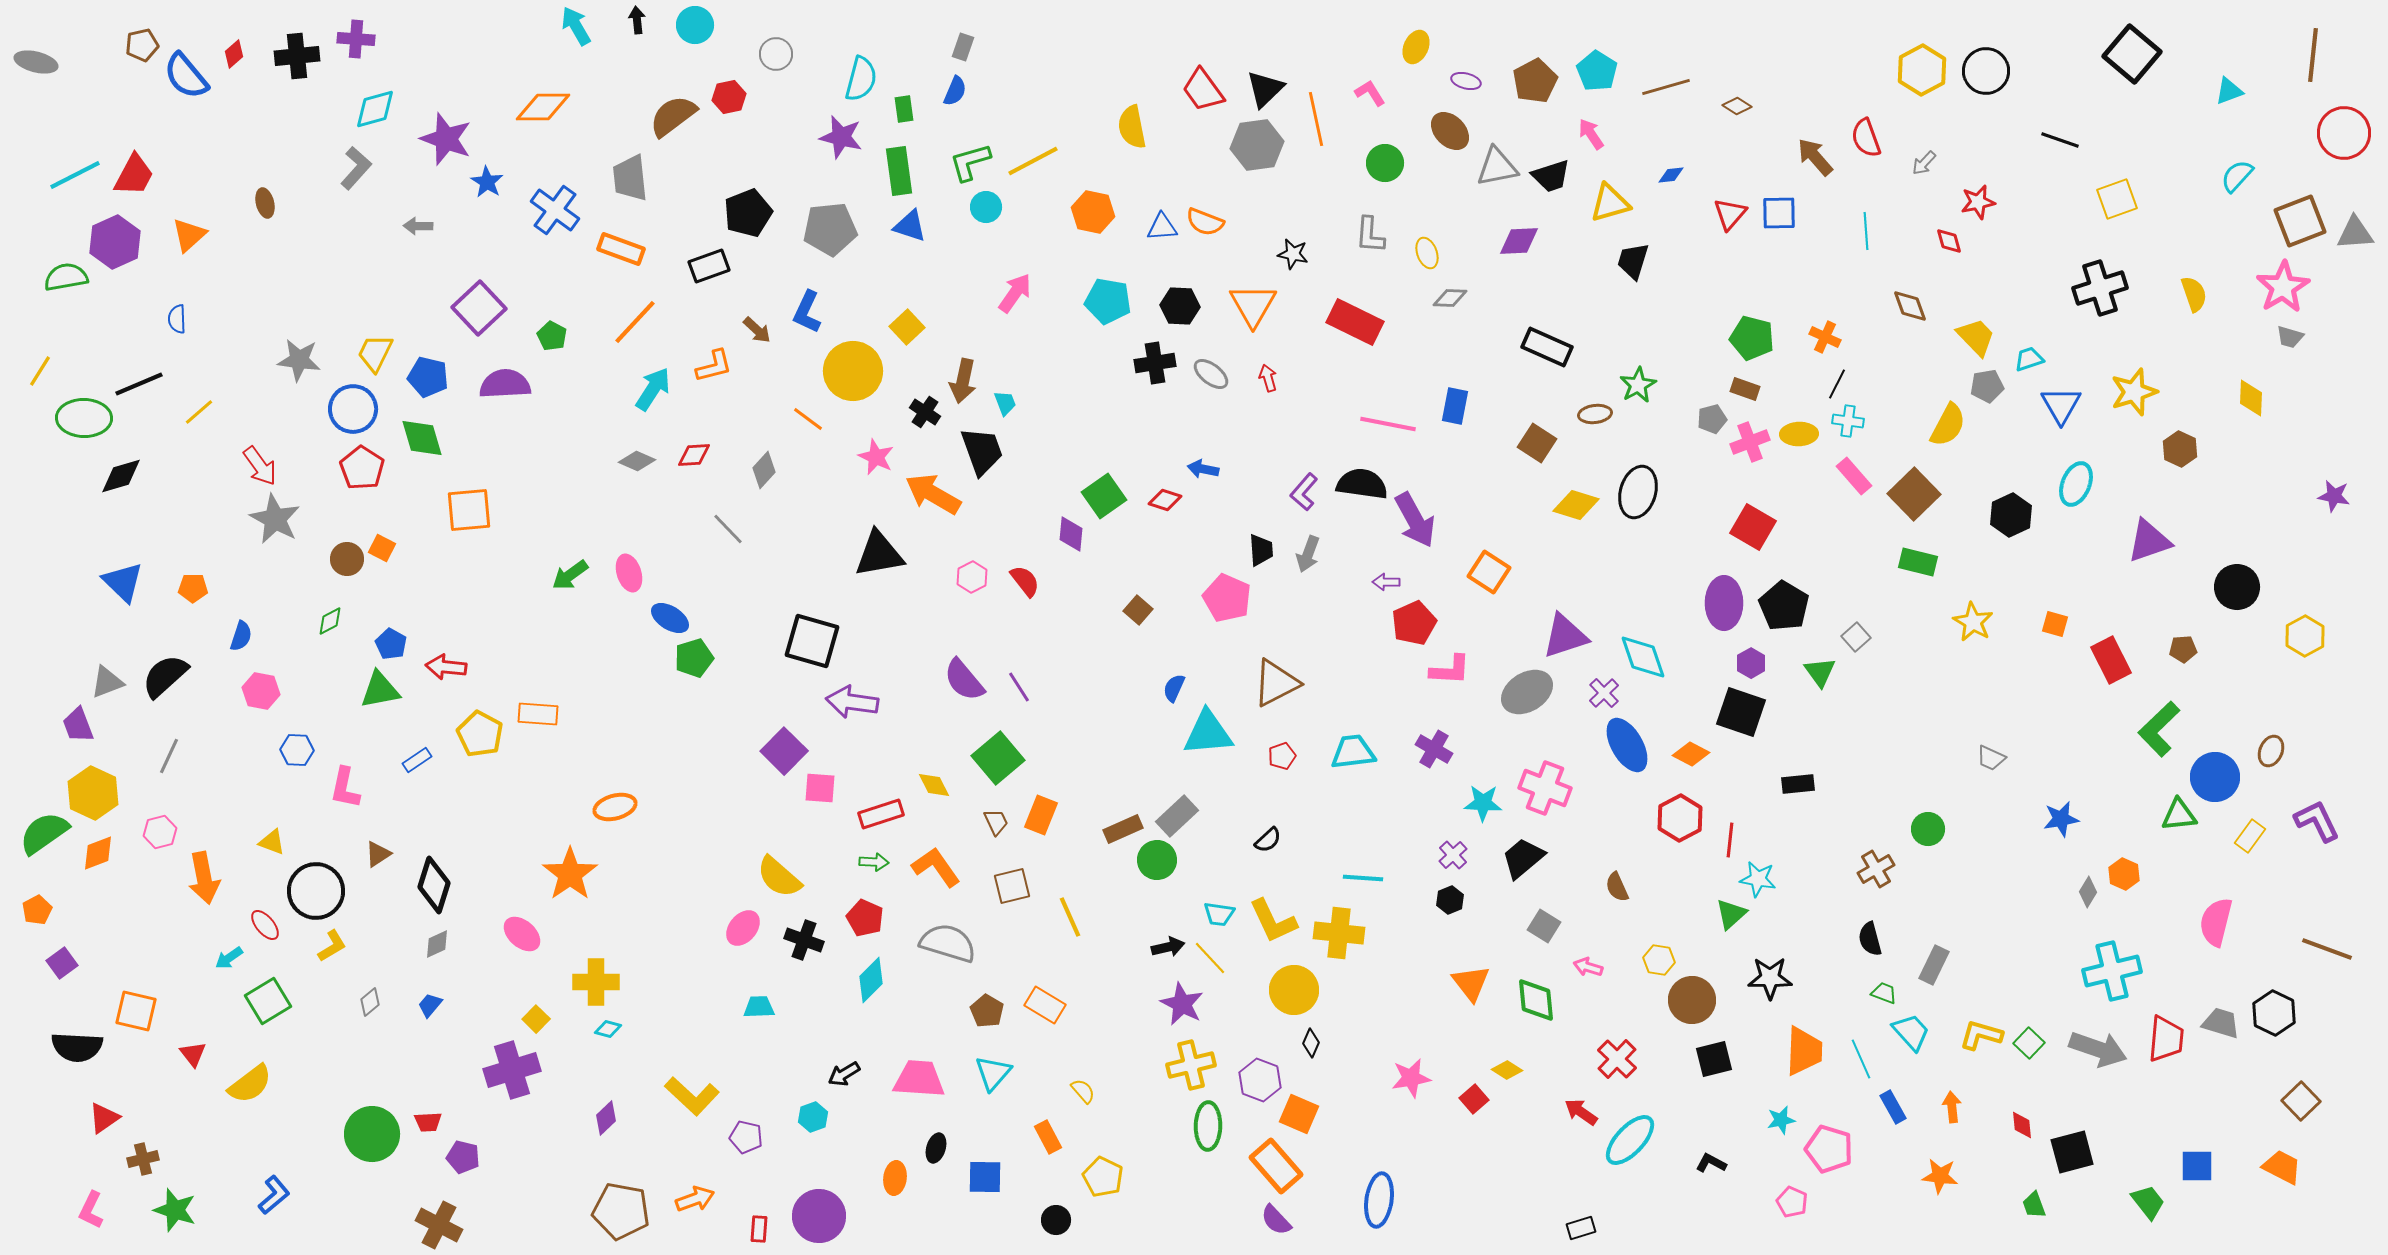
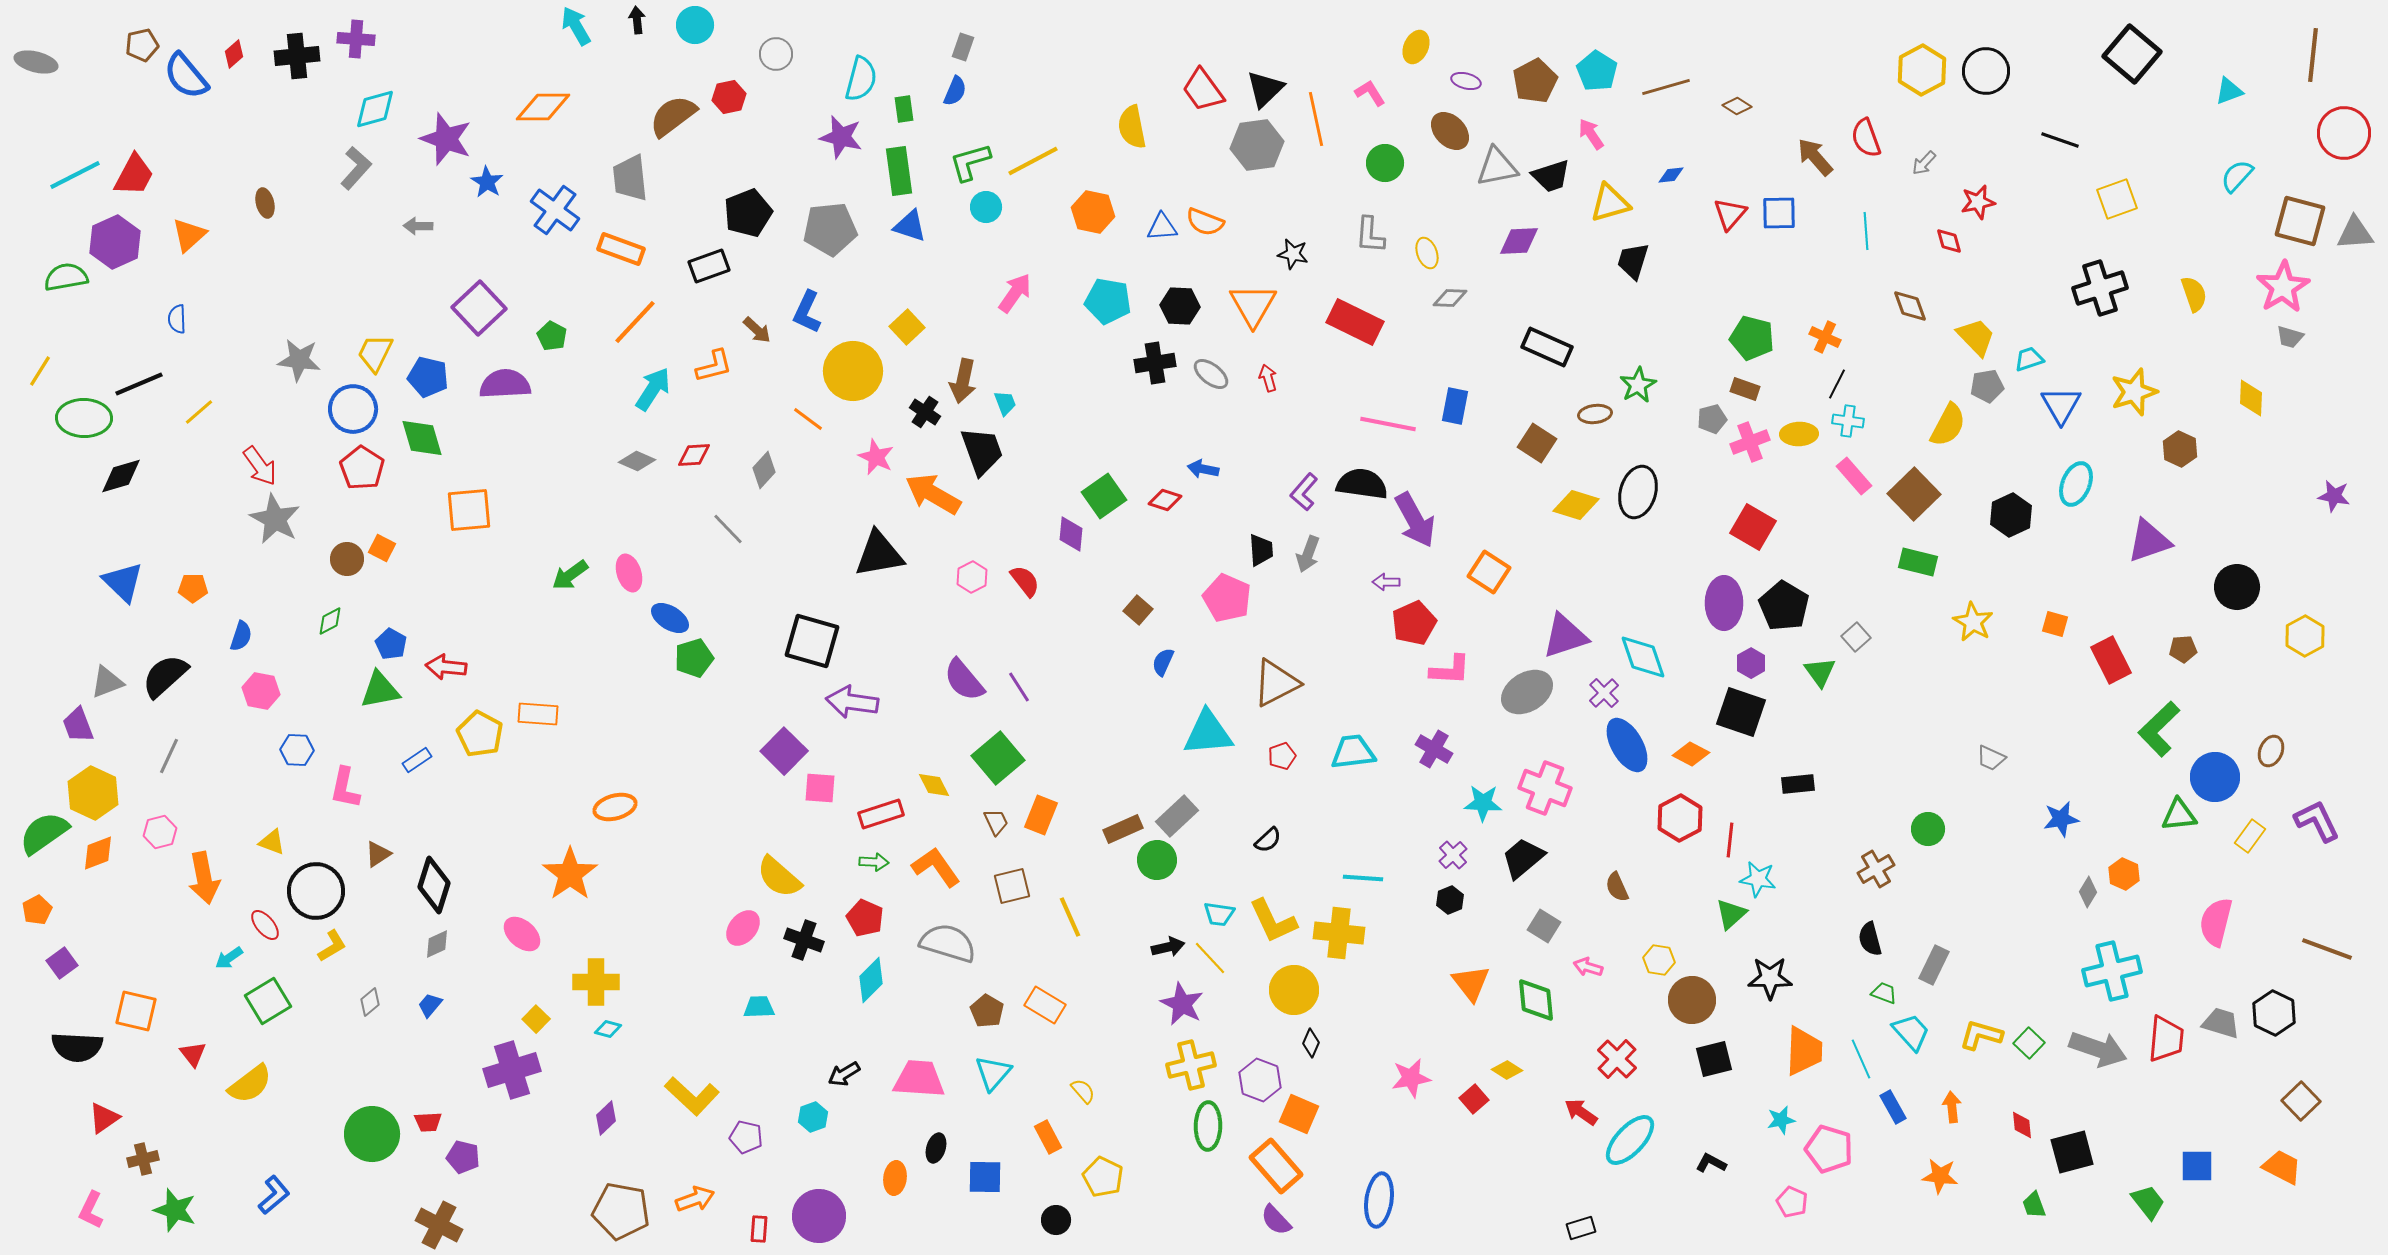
brown square at (2300, 221): rotated 36 degrees clockwise
blue semicircle at (1174, 688): moved 11 px left, 26 px up
